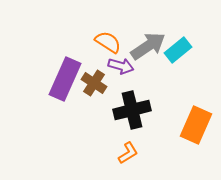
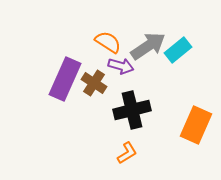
orange L-shape: moved 1 px left
